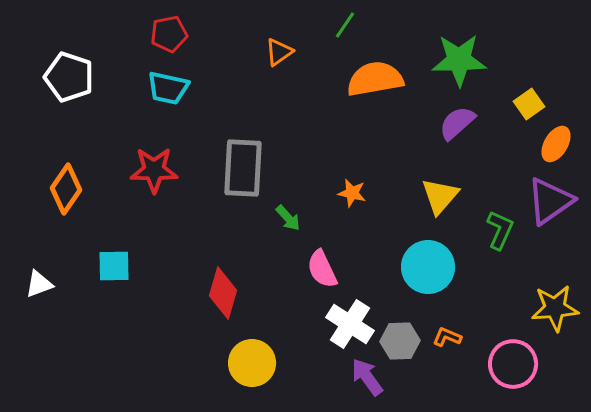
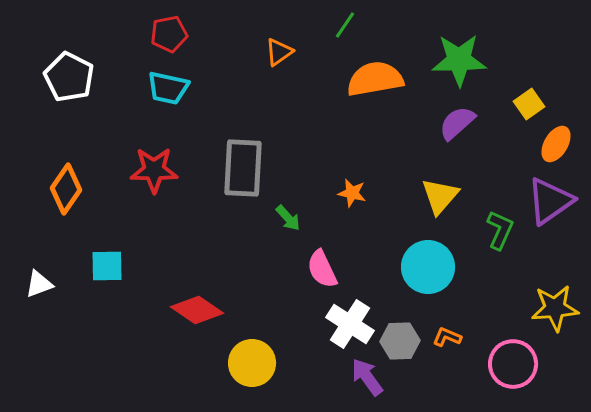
white pentagon: rotated 9 degrees clockwise
cyan square: moved 7 px left
red diamond: moved 26 px left, 17 px down; rotated 72 degrees counterclockwise
